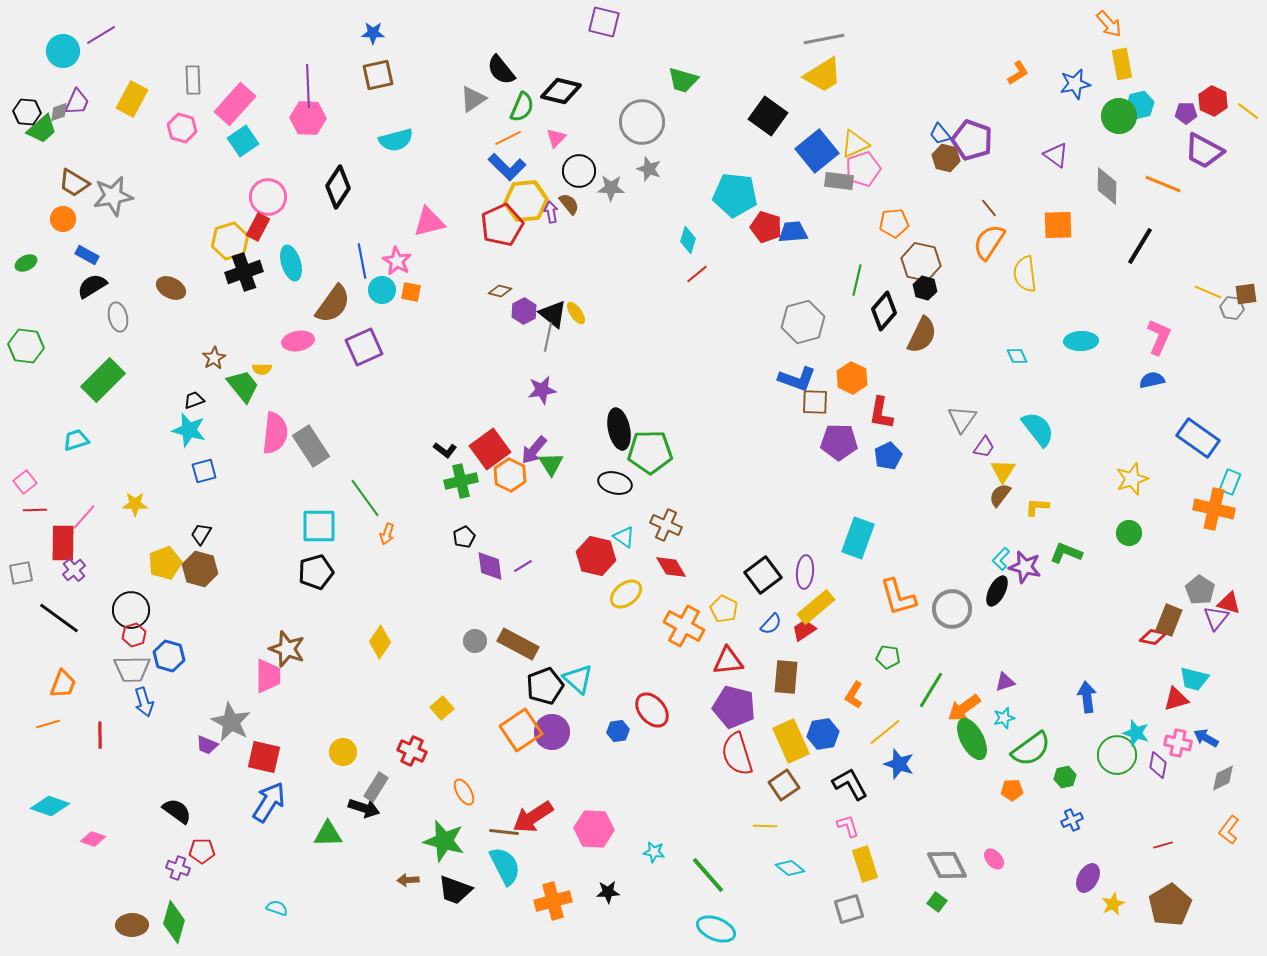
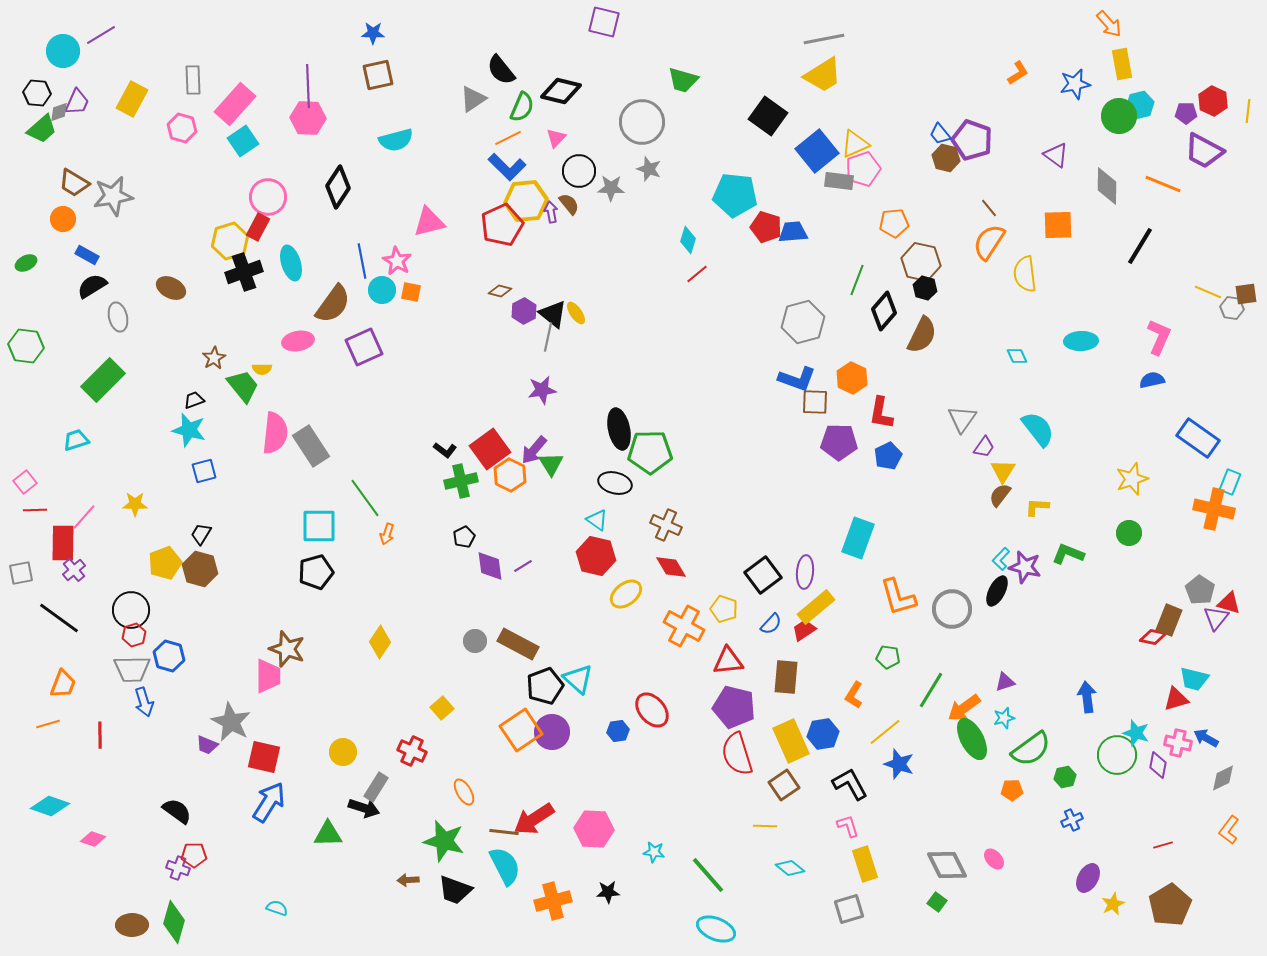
yellow line at (1248, 111): rotated 60 degrees clockwise
black hexagon at (27, 112): moved 10 px right, 19 px up
green line at (857, 280): rotated 8 degrees clockwise
cyan triangle at (624, 537): moved 27 px left, 17 px up
green L-shape at (1066, 553): moved 2 px right, 1 px down
yellow pentagon at (724, 609): rotated 8 degrees counterclockwise
red arrow at (533, 817): moved 1 px right, 2 px down
red pentagon at (202, 851): moved 8 px left, 4 px down
